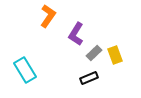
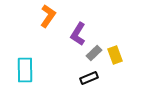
purple L-shape: moved 2 px right
cyan rectangle: rotated 30 degrees clockwise
